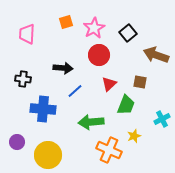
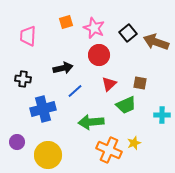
pink star: rotated 20 degrees counterclockwise
pink trapezoid: moved 1 px right, 2 px down
brown arrow: moved 13 px up
black arrow: rotated 18 degrees counterclockwise
brown square: moved 1 px down
green trapezoid: rotated 45 degrees clockwise
blue cross: rotated 20 degrees counterclockwise
cyan cross: moved 4 px up; rotated 28 degrees clockwise
yellow star: moved 7 px down
